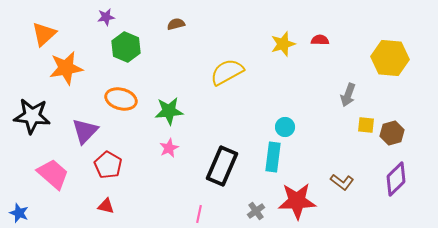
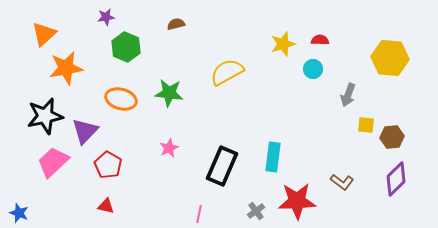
green star: moved 18 px up; rotated 12 degrees clockwise
black star: moved 13 px right; rotated 18 degrees counterclockwise
cyan circle: moved 28 px right, 58 px up
brown hexagon: moved 4 px down; rotated 10 degrees clockwise
pink trapezoid: moved 12 px up; rotated 84 degrees counterclockwise
